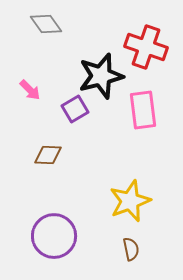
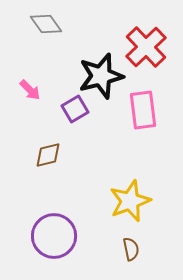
red cross: rotated 27 degrees clockwise
brown diamond: rotated 16 degrees counterclockwise
